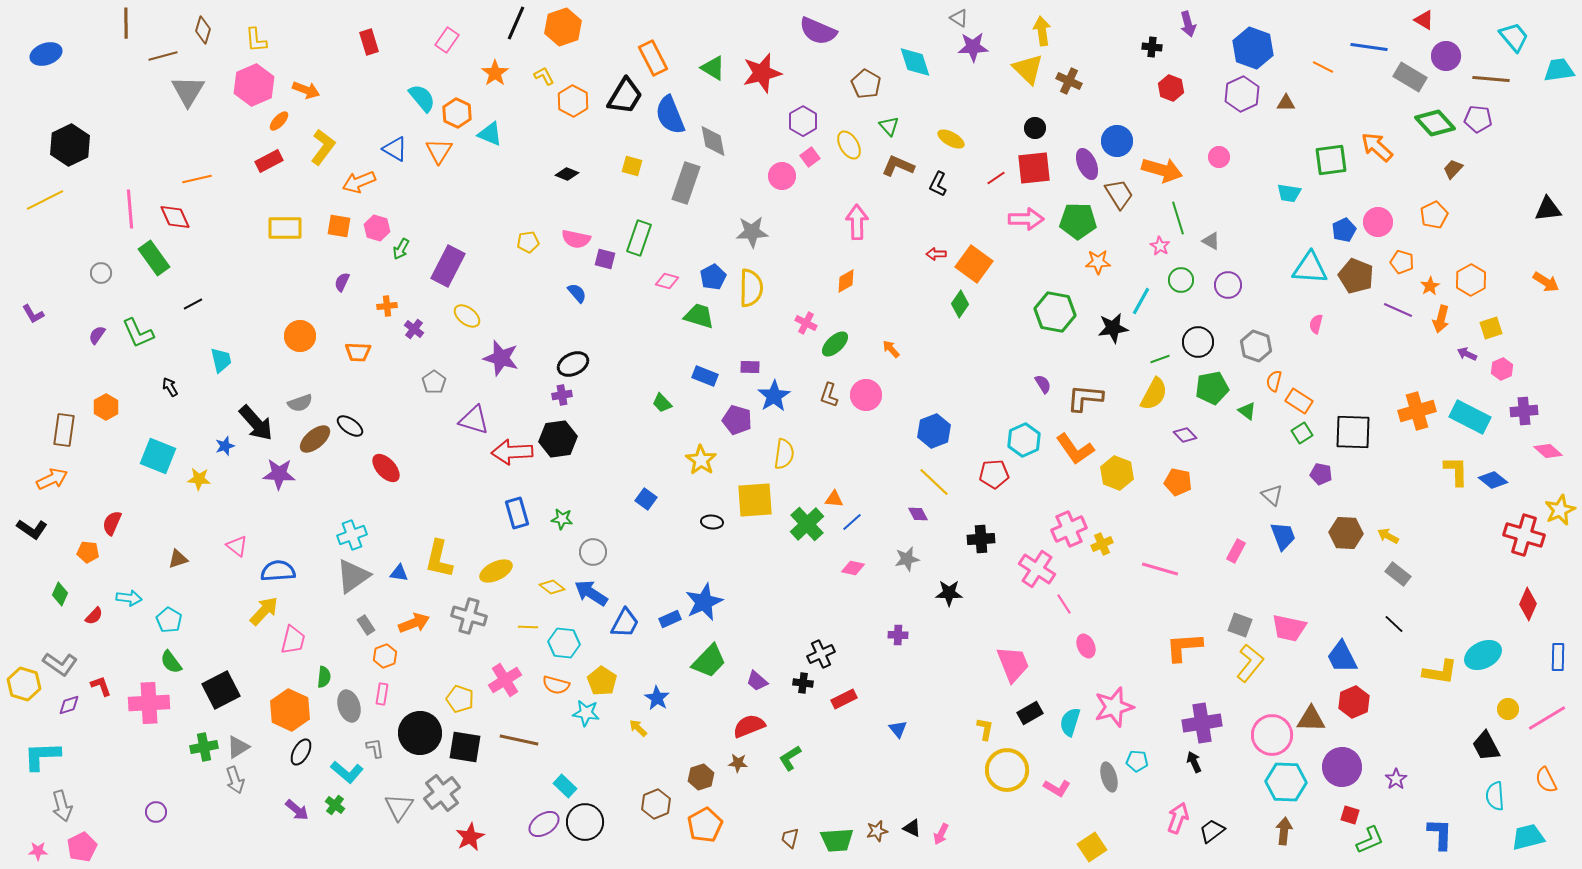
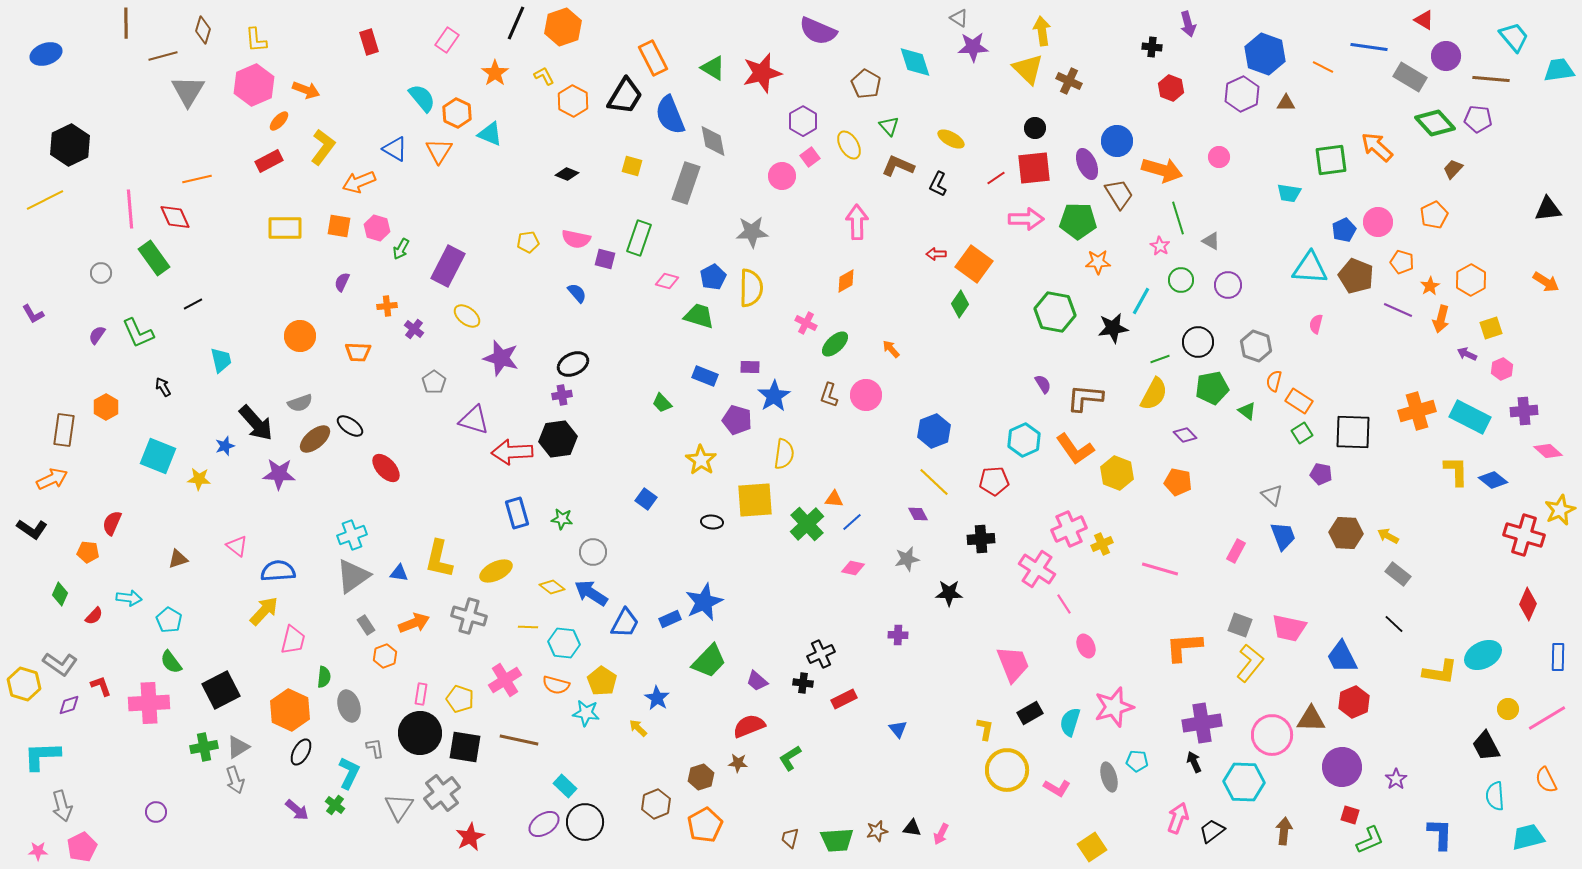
blue hexagon at (1253, 48): moved 12 px right, 6 px down
black arrow at (170, 387): moved 7 px left
red pentagon at (994, 474): moved 7 px down
pink rectangle at (382, 694): moved 39 px right
cyan L-shape at (347, 772): moved 2 px right, 1 px down; rotated 104 degrees counterclockwise
cyan hexagon at (1286, 782): moved 42 px left
black triangle at (912, 828): rotated 18 degrees counterclockwise
